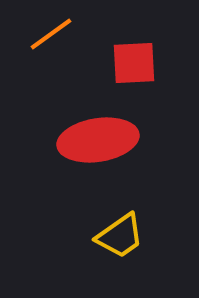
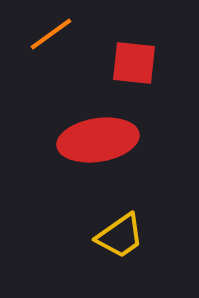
red square: rotated 9 degrees clockwise
